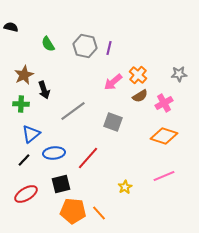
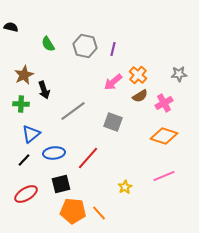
purple line: moved 4 px right, 1 px down
